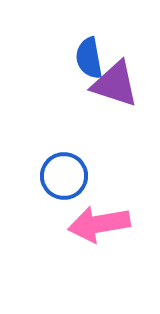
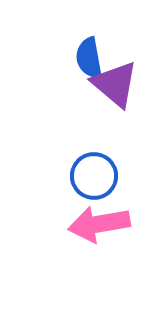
purple triangle: rotated 22 degrees clockwise
blue circle: moved 30 px right
